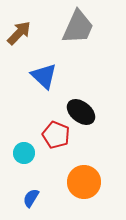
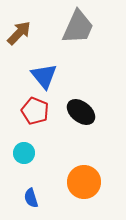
blue triangle: rotated 8 degrees clockwise
red pentagon: moved 21 px left, 24 px up
blue semicircle: rotated 48 degrees counterclockwise
